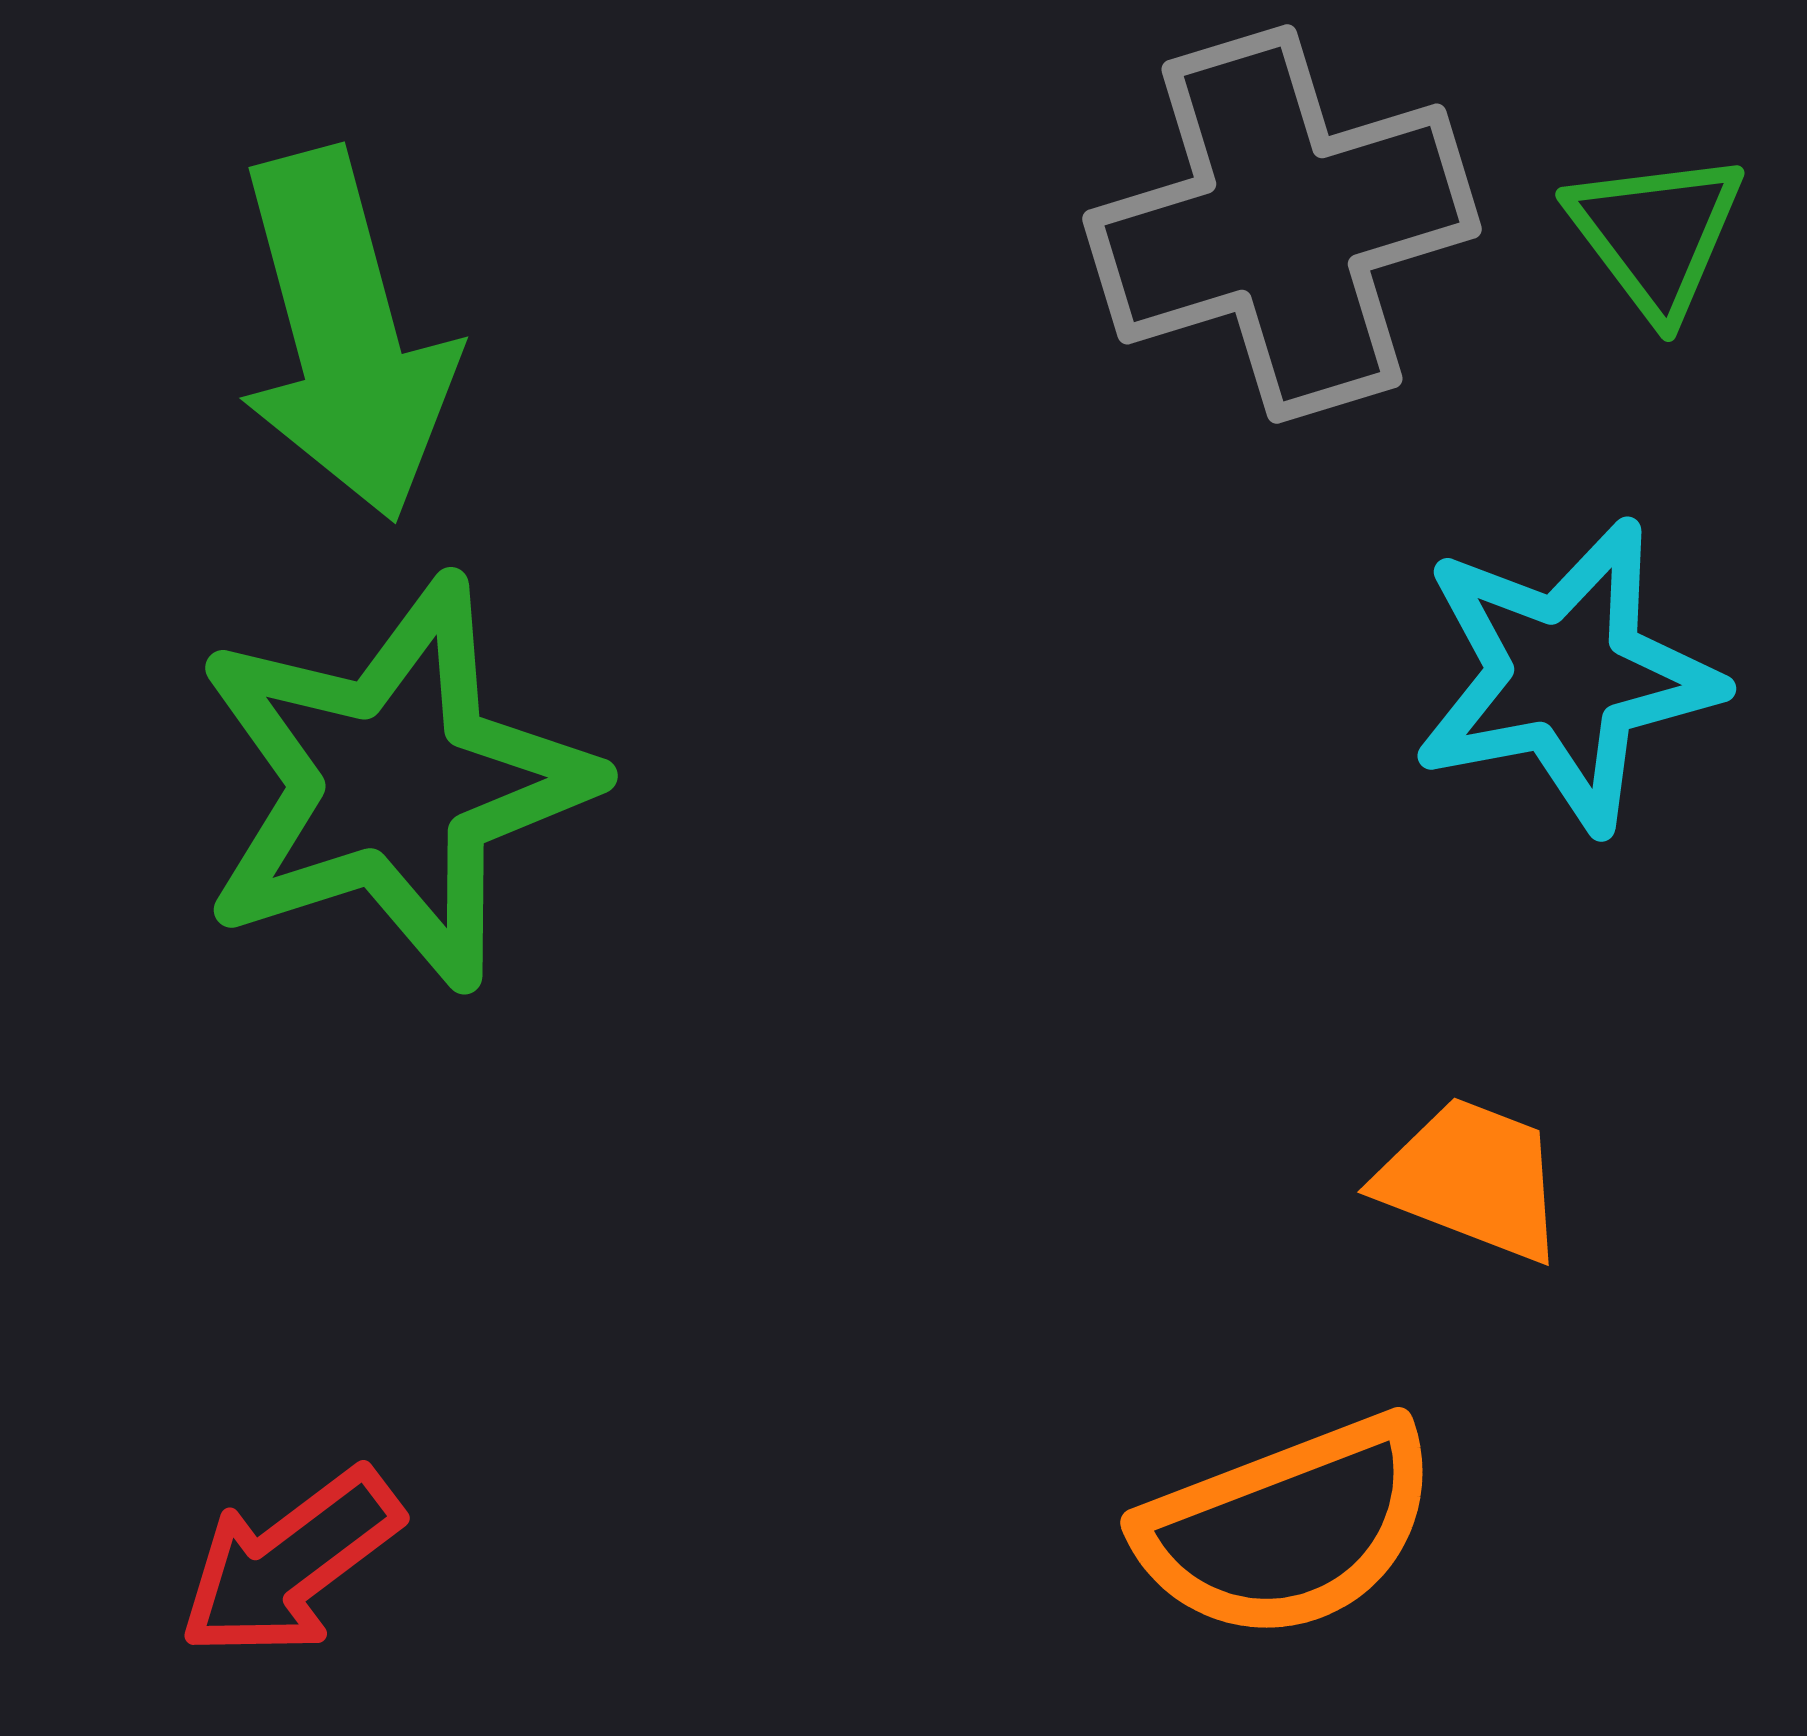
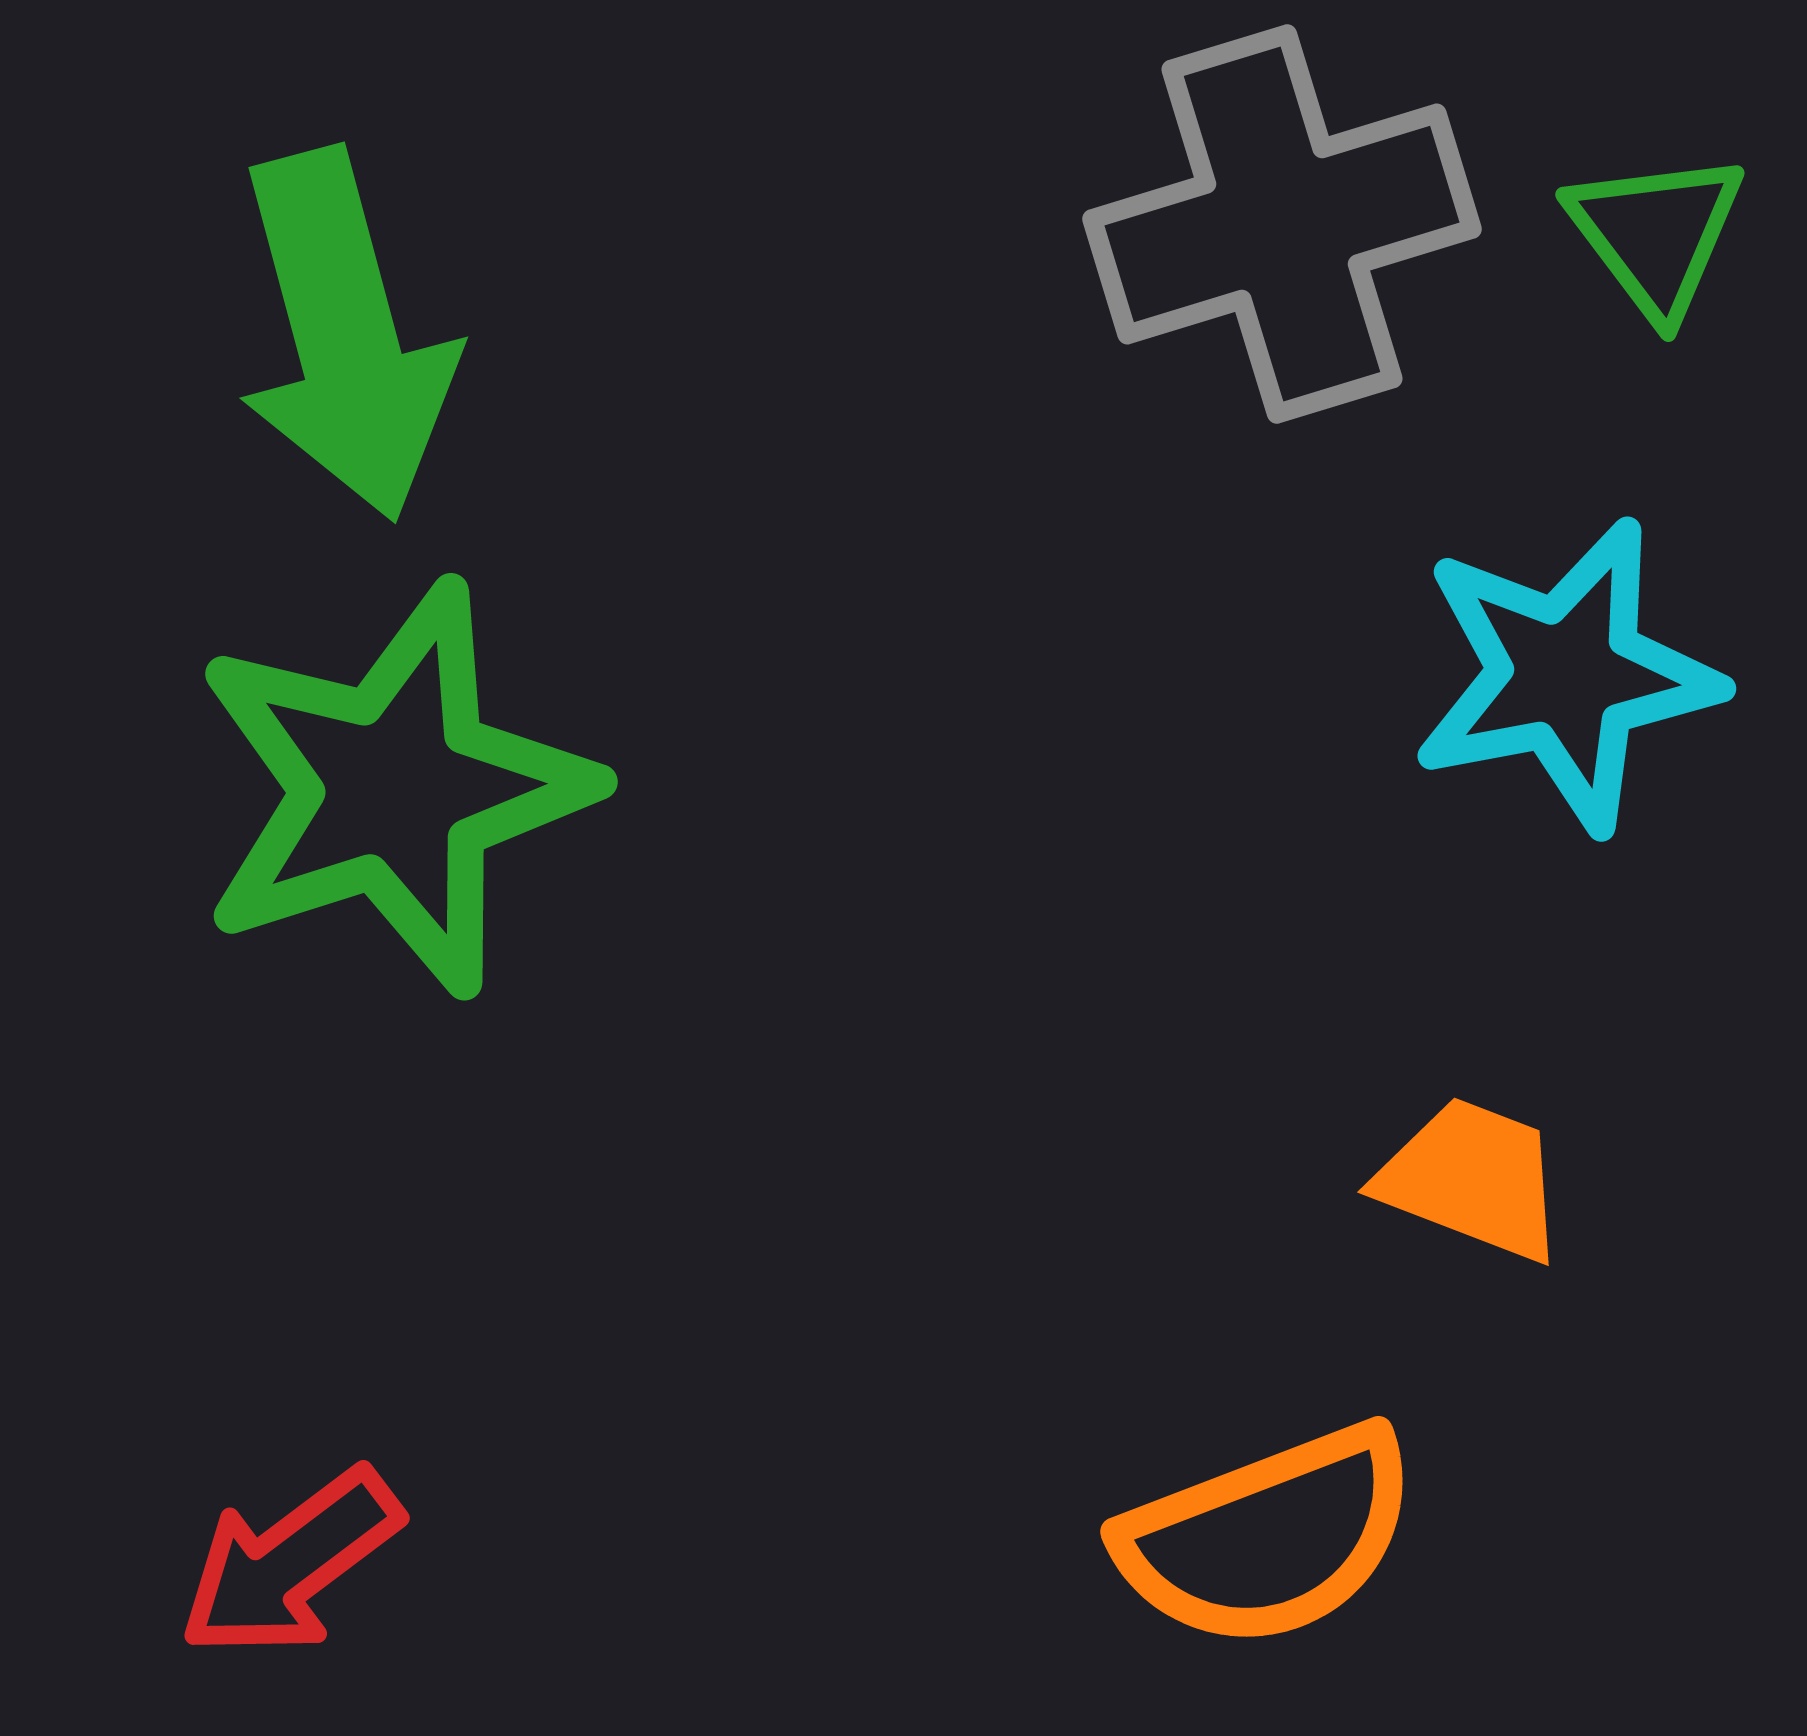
green star: moved 6 px down
orange semicircle: moved 20 px left, 9 px down
